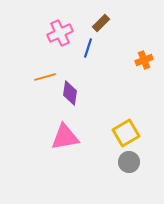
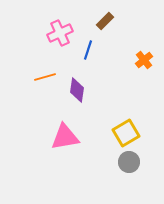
brown rectangle: moved 4 px right, 2 px up
blue line: moved 2 px down
orange cross: rotated 18 degrees counterclockwise
purple diamond: moved 7 px right, 3 px up
